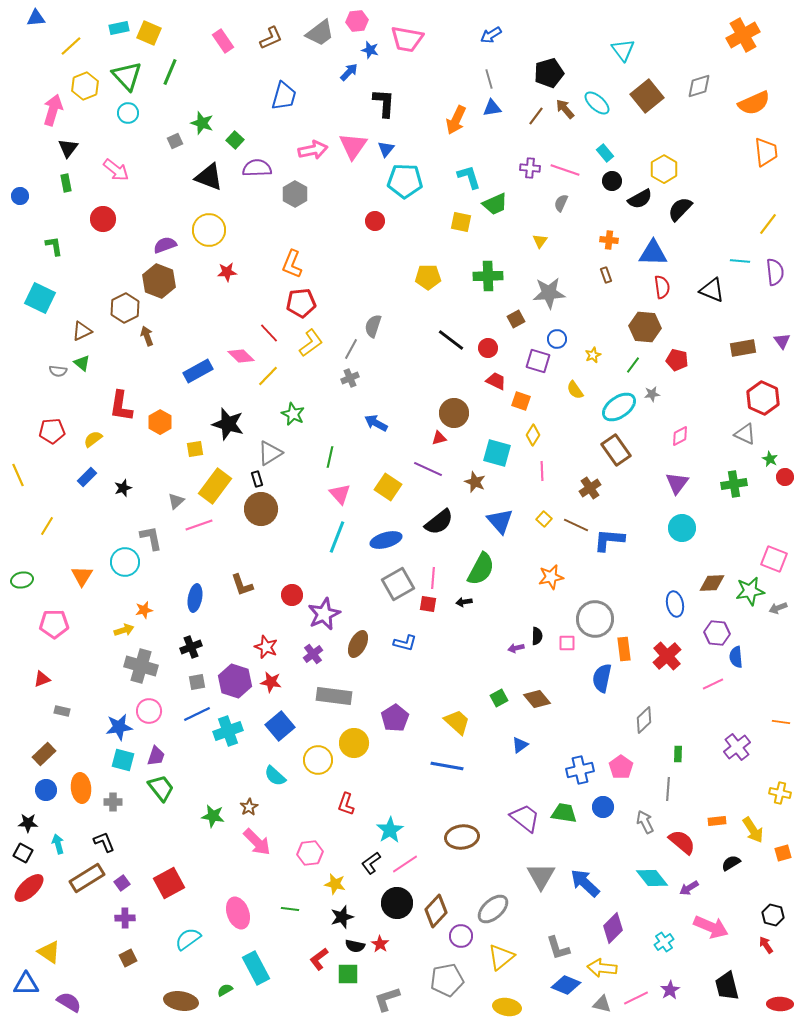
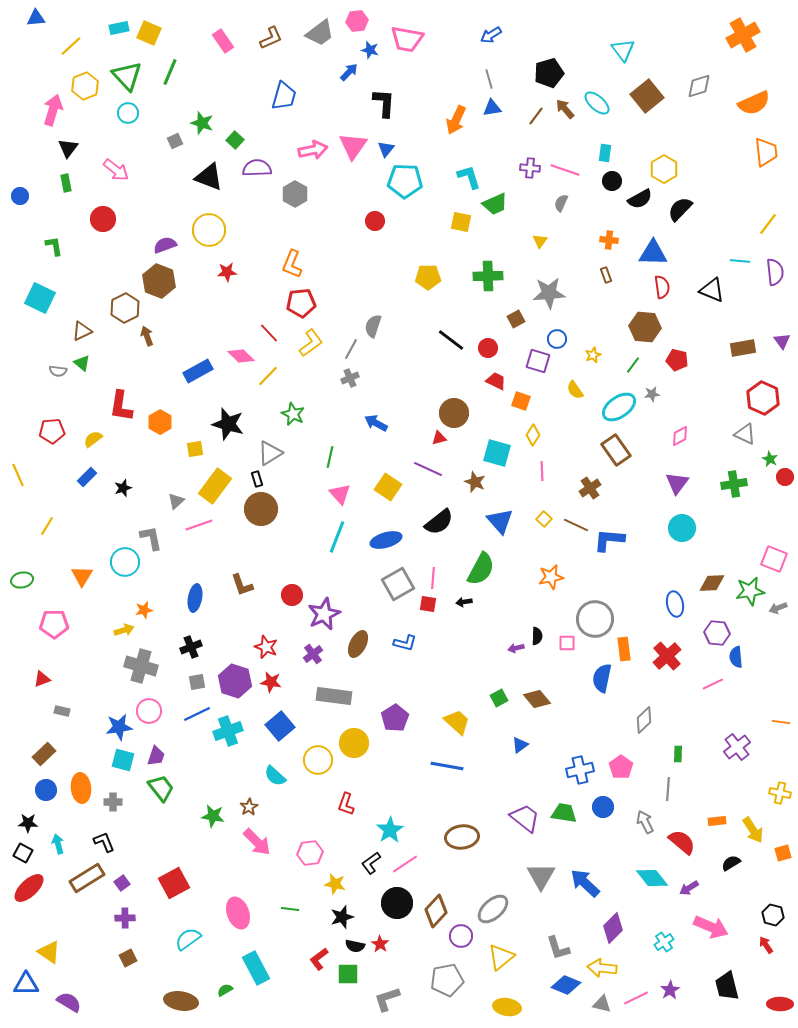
cyan rectangle at (605, 153): rotated 48 degrees clockwise
red square at (169, 883): moved 5 px right
